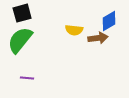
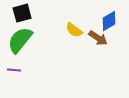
yellow semicircle: rotated 30 degrees clockwise
brown arrow: rotated 42 degrees clockwise
purple line: moved 13 px left, 8 px up
